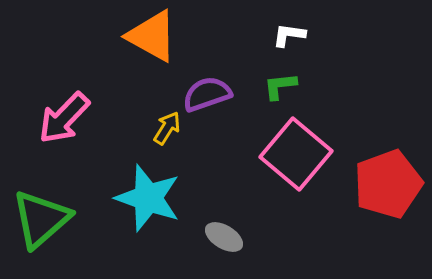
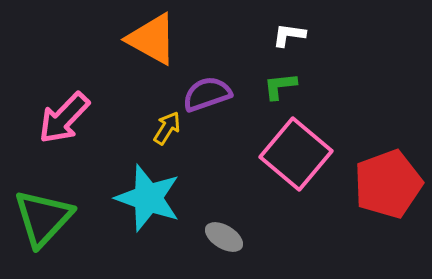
orange triangle: moved 3 px down
green triangle: moved 2 px right, 1 px up; rotated 6 degrees counterclockwise
